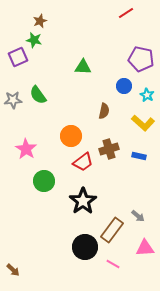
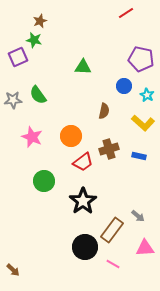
pink star: moved 6 px right, 12 px up; rotated 10 degrees counterclockwise
